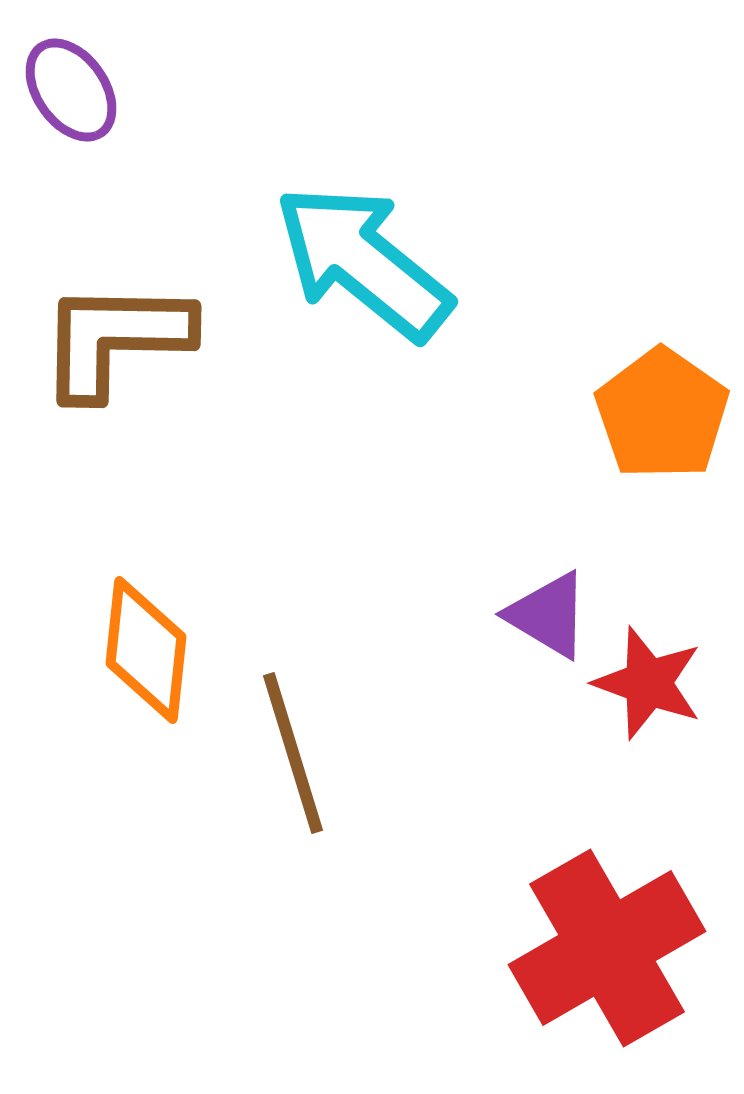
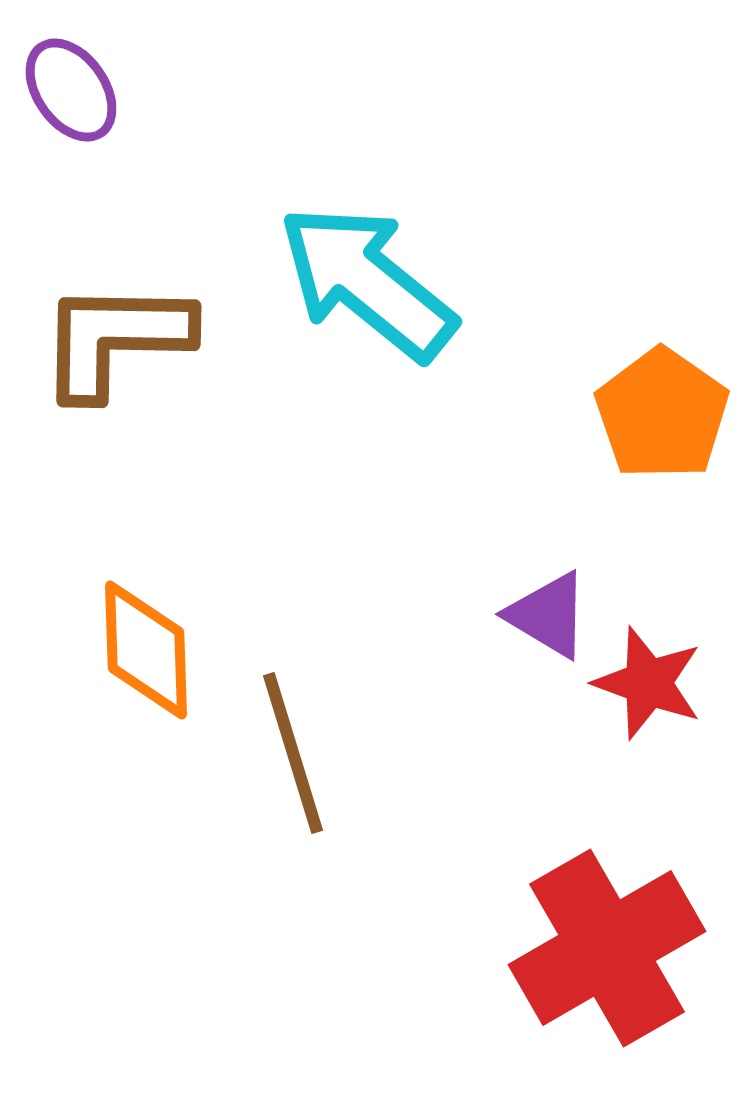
cyan arrow: moved 4 px right, 20 px down
orange diamond: rotated 8 degrees counterclockwise
